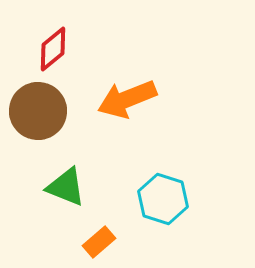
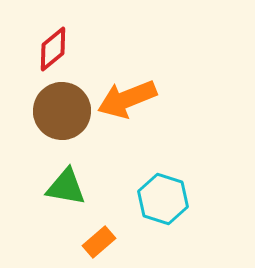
brown circle: moved 24 px right
green triangle: rotated 12 degrees counterclockwise
